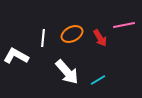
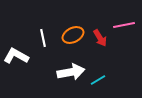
orange ellipse: moved 1 px right, 1 px down
white line: rotated 18 degrees counterclockwise
white arrow: moved 4 px right; rotated 60 degrees counterclockwise
